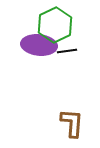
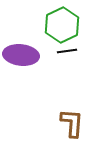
green hexagon: moved 7 px right
purple ellipse: moved 18 px left, 10 px down
